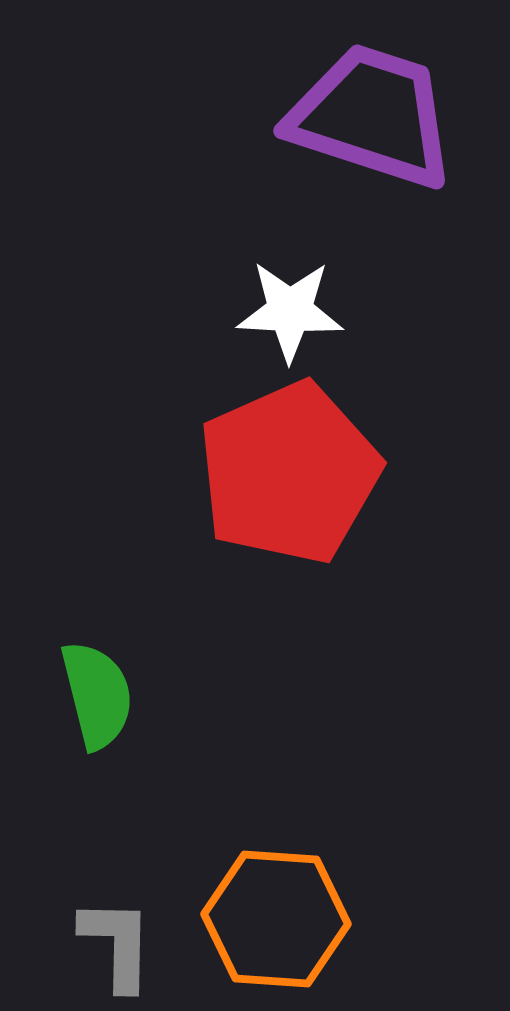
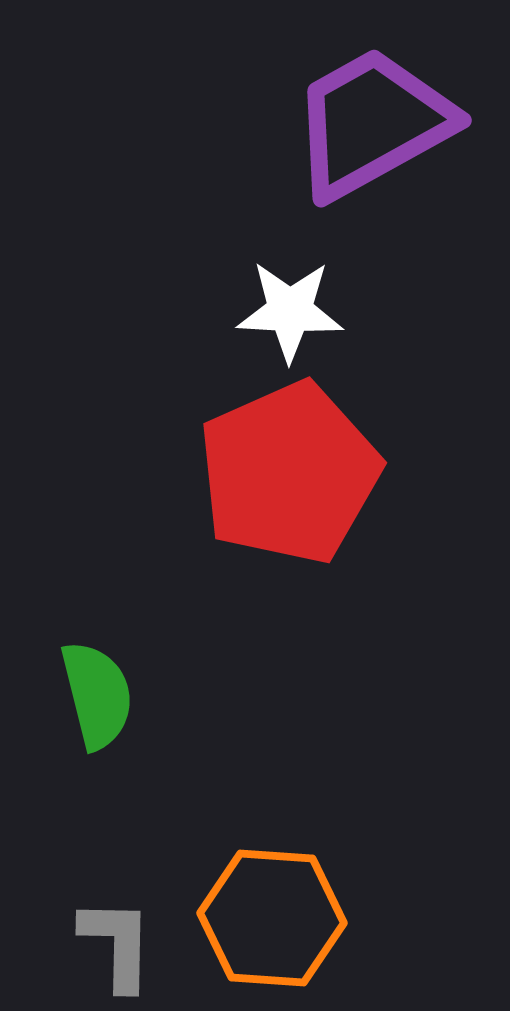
purple trapezoid: moved 7 px down; rotated 47 degrees counterclockwise
orange hexagon: moved 4 px left, 1 px up
